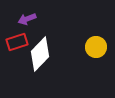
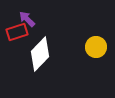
purple arrow: rotated 66 degrees clockwise
red rectangle: moved 10 px up
